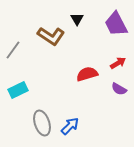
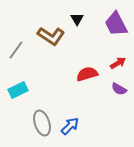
gray line: moved 3 px right
